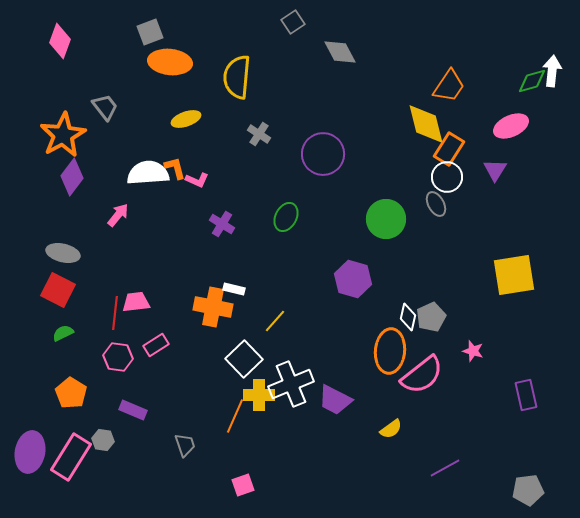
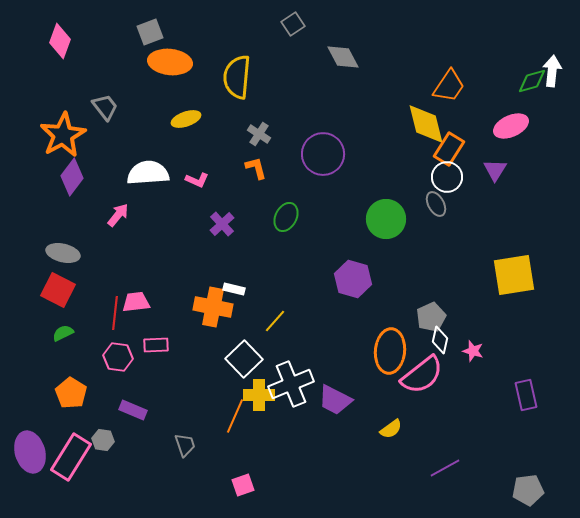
gray square at (293, 22): moved 2 px down
gray diamond at (340, 52): moved 3 px right, 5 px down
orange L-shape at (175, 168): moved 81 px right
purple cross at (222, 224): rotated 15 degrees clockwise
white diamond at (408, 317): moved 32 px right, 23 px down
pink rectangle at (156, 345): rotated 30 degrees clockwise
purple ellipse at (30, 452): rotated 27 degrees counterclockwise
